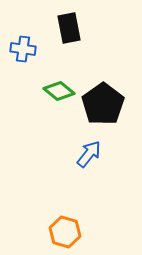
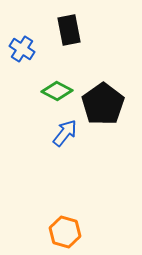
black rectangle: moved 2 px down
blue cross: moved 1 px left; rotated 25 degrees clockwise
green diamond: moved 2 px left; rotated 12 degrees counterclockwise
blue arrow: moved 24 px left, 21 px up
